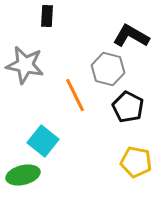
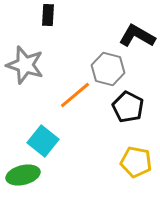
black rectangle: moved 1 px right, 1 px up
black L-shape: moved 6 px right
gray star: rotated 6 degrees clockwise
orange line: rotated 76 degrees clockwise
